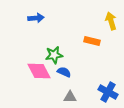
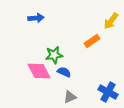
yellow arrow: rotated 126 degrees counterclockwise
orange rectangle: rotated 49 degrees counterclockwise
gray triangle: rotated 24 degrees counterclockwise
